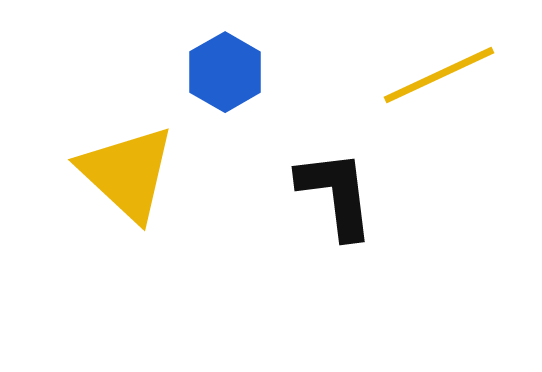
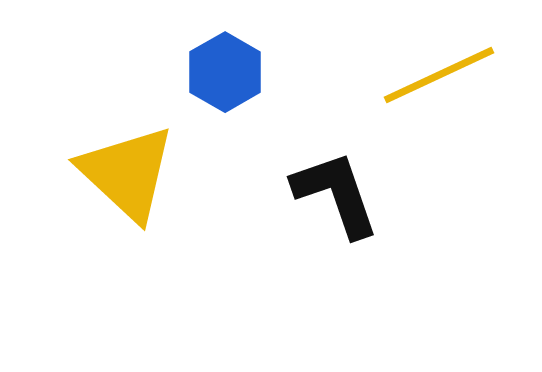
black L-shape: rotated 12 degrees counterclockwise
